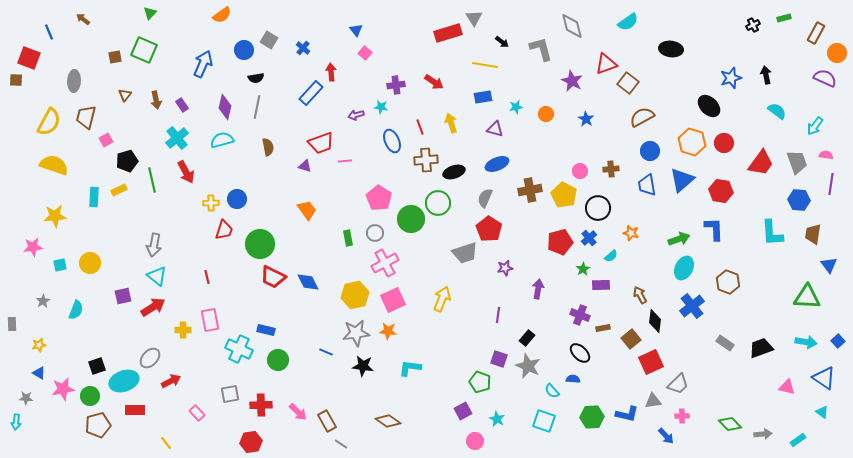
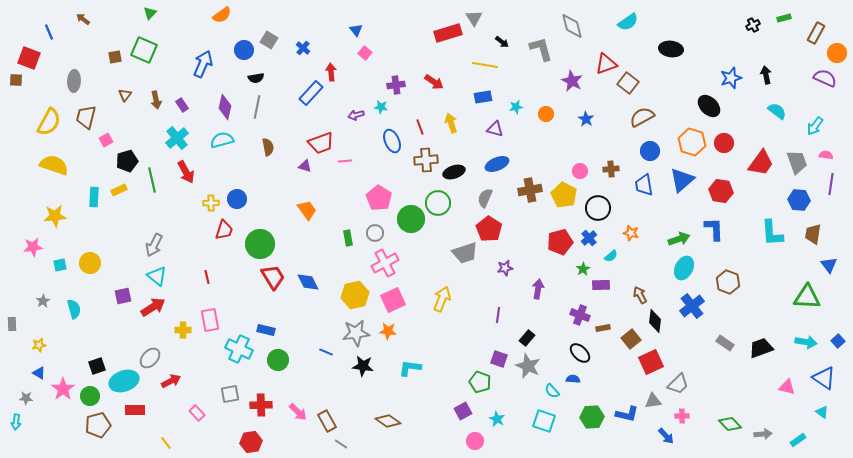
blue trapezoid at (647, 185): moved 3 px left
gray arrow at (154, 245): rotated 15 degrees clockwise
red trapezoid at (273, 277): rotated 148 degrees counterclockwise
cyan semicircle at (76, 310): moved 2 px left, 1 px up; rotated 36 degrees counterclockwise
pink star at (63, 389): rotated 25 degrees counterclockwise
